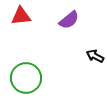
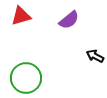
red triangle: rotated 10 degrees counterclockwise
